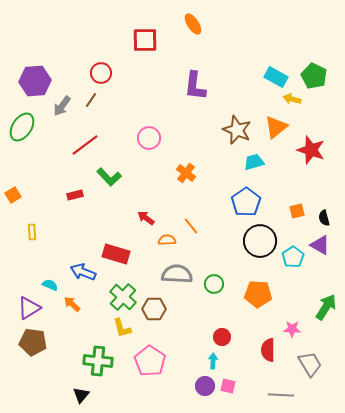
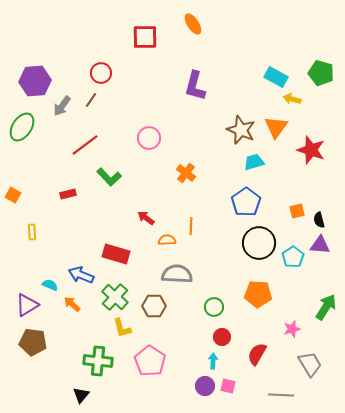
red square at (145, 40): moved 3 px up
green pentagon at (314, 76): moved 7 px right, 3 px up; rotated 10 degrees counterclockwise
purple L-shape at (195, 86): rotated 8 degrees clockwise
orange triangle at (276, 127): rotated 15 degrees counterclockwise
brown star at (237, 130): moved 4 px right
orange square at (13, 195): rotated 28 degrees counterclockwise
red rectangle at (75, 195): moved 7 px left, 1 px up
black semicircle at (324, 218): moved 5 px left, 2 px down
orange line at (191, 226): rotated 42 degrees clockwise
black circle at (260, 241): moved 1 px left, 2 px down
purple triangle at (320, 245): rotated 25 degrees counterclockwise
blue arrow at (83, 272): moved 2 px left, 3 px down
green circle at (214, 284): moved 23 px down
green cross at (123, 297): moved 8 px left
purple triangle at (29, 308): moved 2 px left, 3 px up
brown hexagon at (154, 309): moved 3 px up
pink star at (292, 329): rotated 18 degrees counterclockwise
red semicircle at (268, 350): moved 11 px left, 4 px down; rotated 30 degrees clockwise
